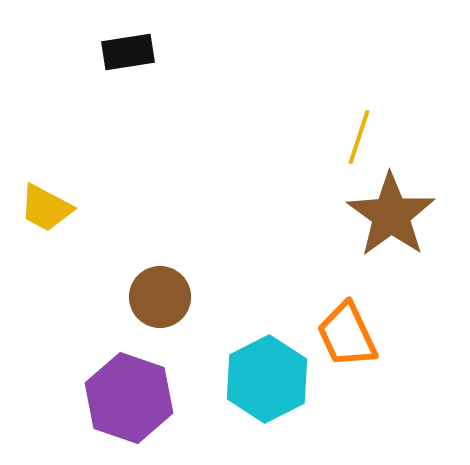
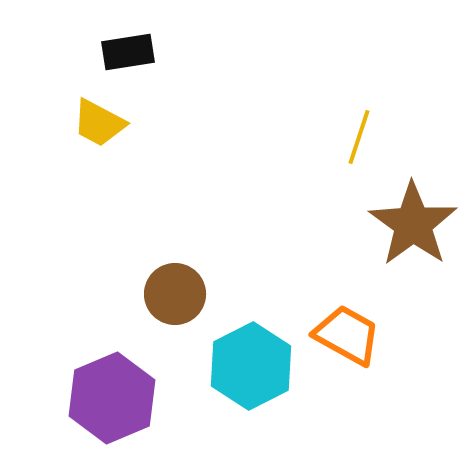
yellow trapezoid: moved 53 px right, 85 px up
brown star: moved 22 px right, 9 px down
brown circle: moved 15 px right, 3 px up
orange trapezoid: rotated 144 degrees clockwise
cyan hexagon: moved 16 px left, 13 px up
purple hexagon: moved 17 px left; rotated 18 degrees clockwise
